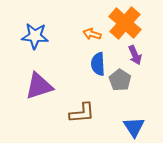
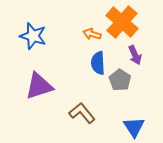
orange cross: moved 3 px left, 1 px up
blue star: moved 2 px left; rotated 12 degrees clockwise
blue semicircle: moved 1 px up
brown L-shape: rotated 124 degrees counterclockwise
